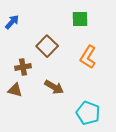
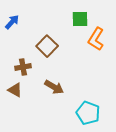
orange L-shape: moved 8 px right, 18 px up
brown triangle: rotated 14 degrees clockwise
